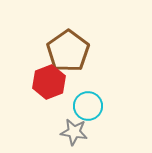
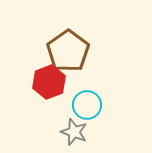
cyan circle: moved 1 px left, 1 px up
gray star: rotated 12 degrees clockwise
